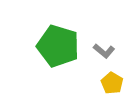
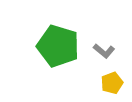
yellow pentagon: rotated 20 degrees clockwise
